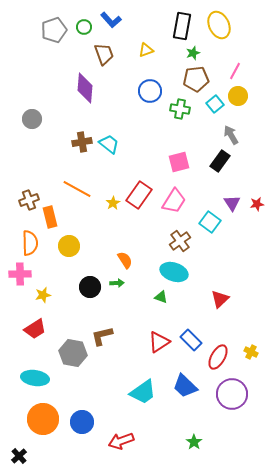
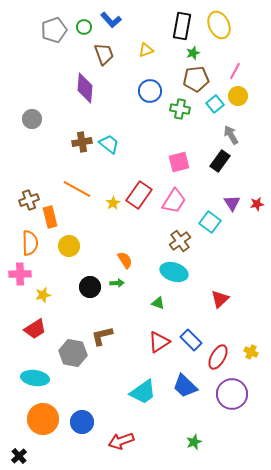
green triangle at (161, 297): moved 3 px left, 6 px down
green star at (194, 442): rotated 14 degrees clockwise
